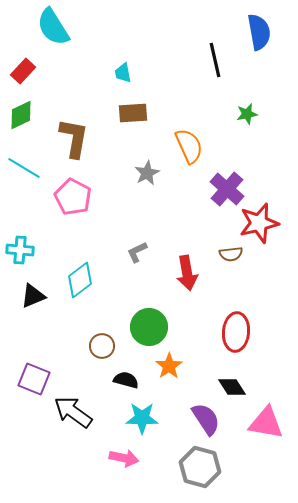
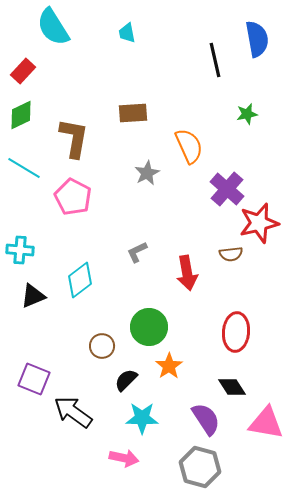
blue semicircle: moved 2 px left, 7 px down
cyan trapezoid: moved 4 px right, 40 px up
black semicircle: rotated 60 degrees counterclockwise
